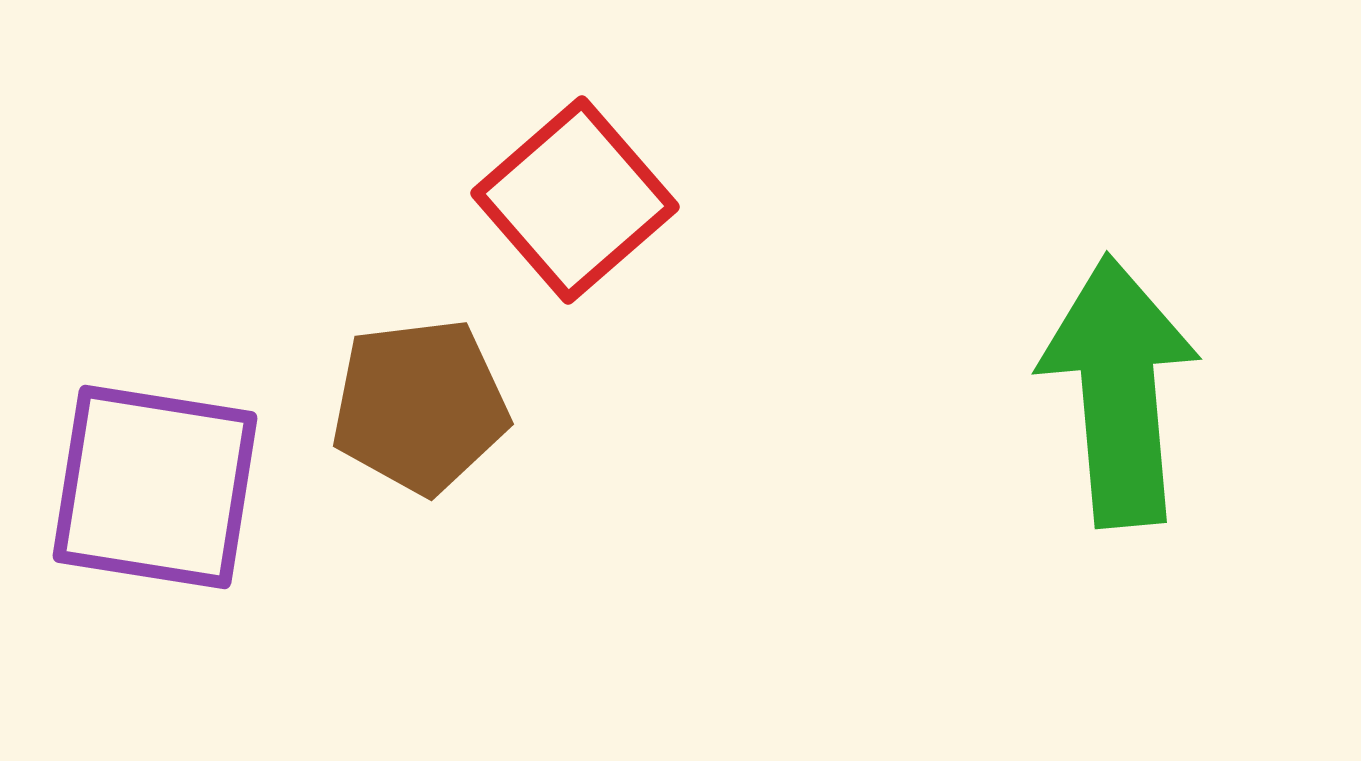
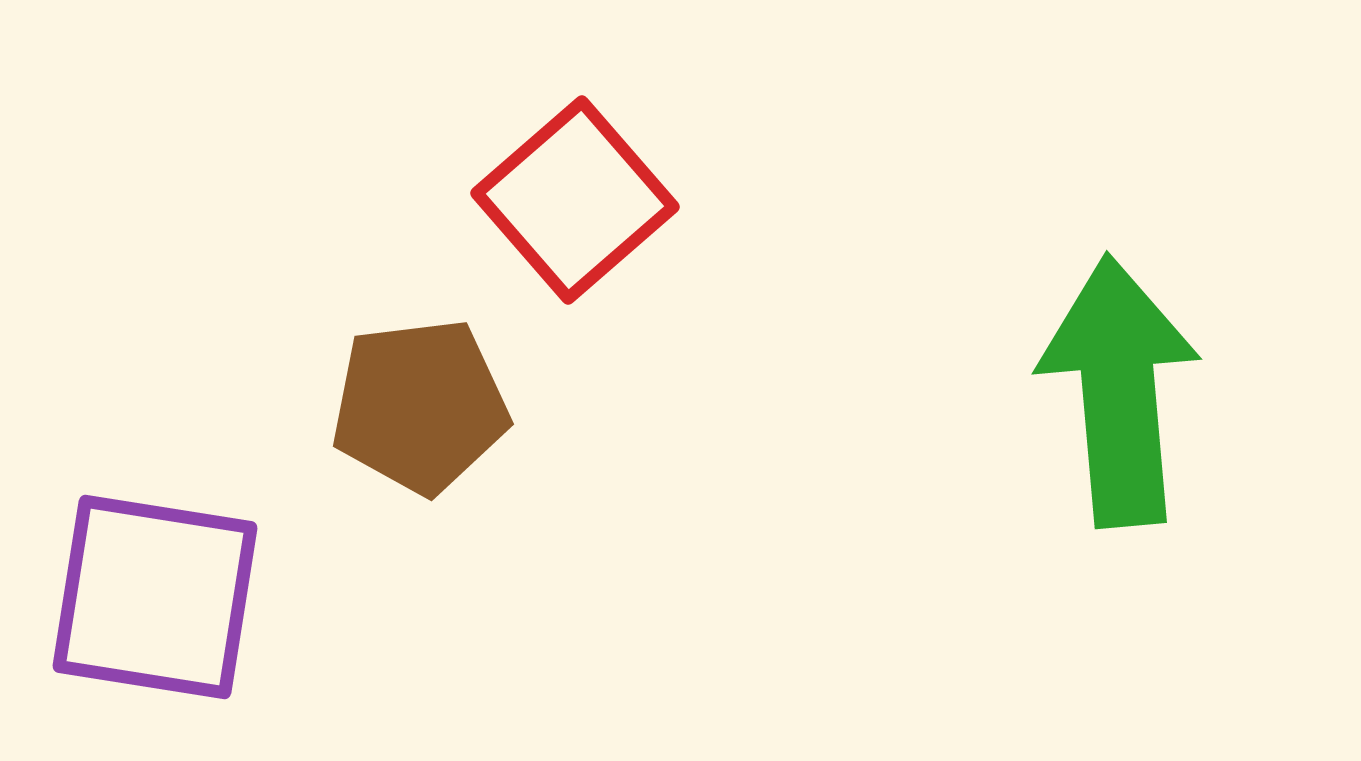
purple square: moved 110 px down
